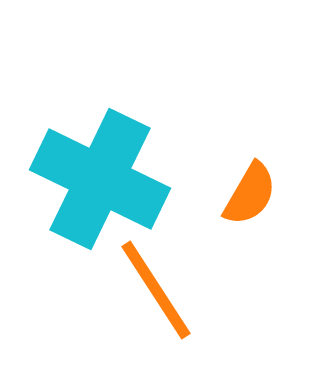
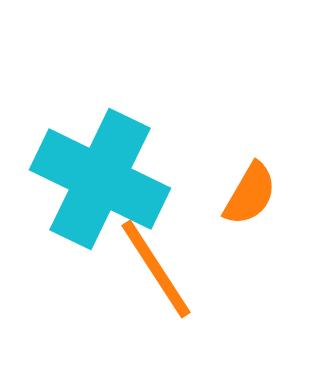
orange line: moved 21 px up
